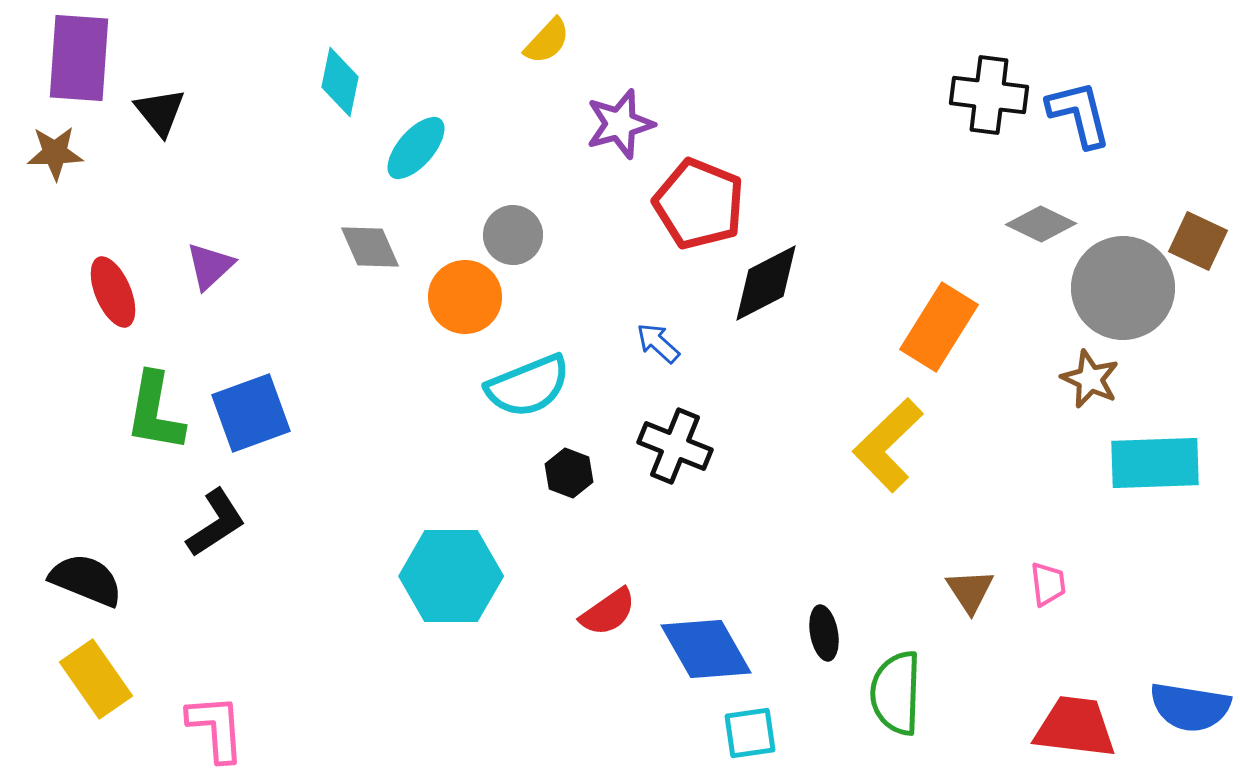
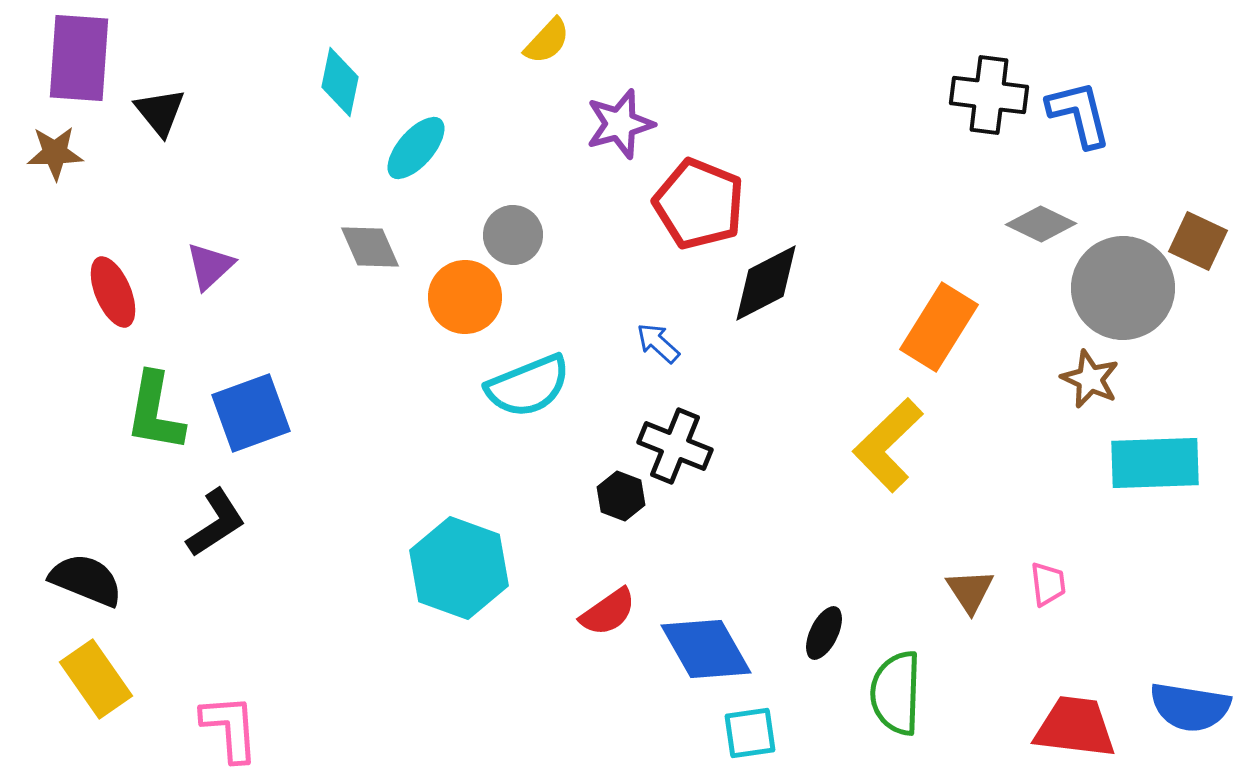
black hexagon at (569, 473): moved 52 px right, 23 px down
cyan hexagon at (451, 576): moved 8 px right, 8 px up; rotated 20 degrees clockwise
black ellipse at (824, 633): rotated 36 degrees clockwise
pink L-shape at (216, 728): moved 14 px right
